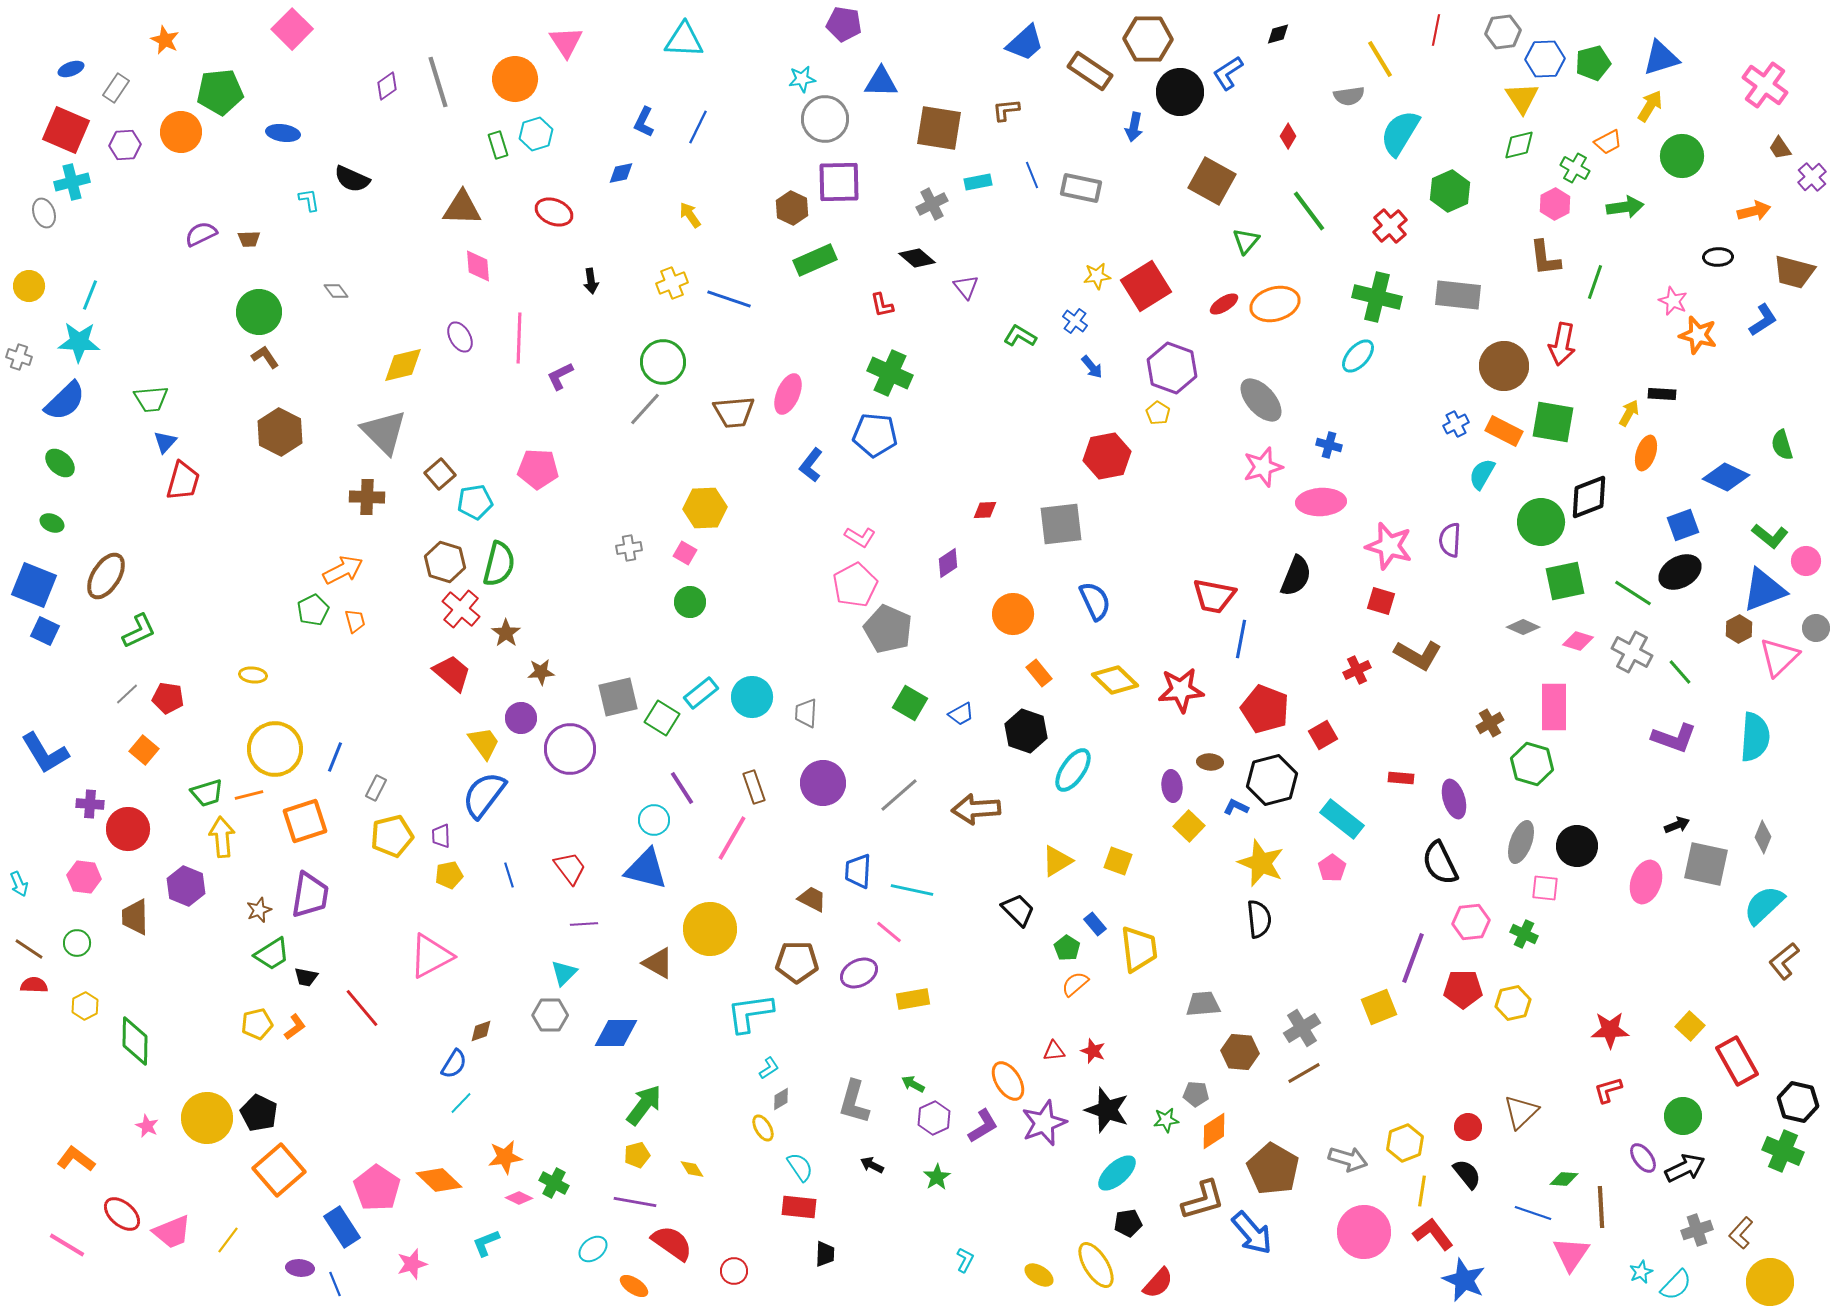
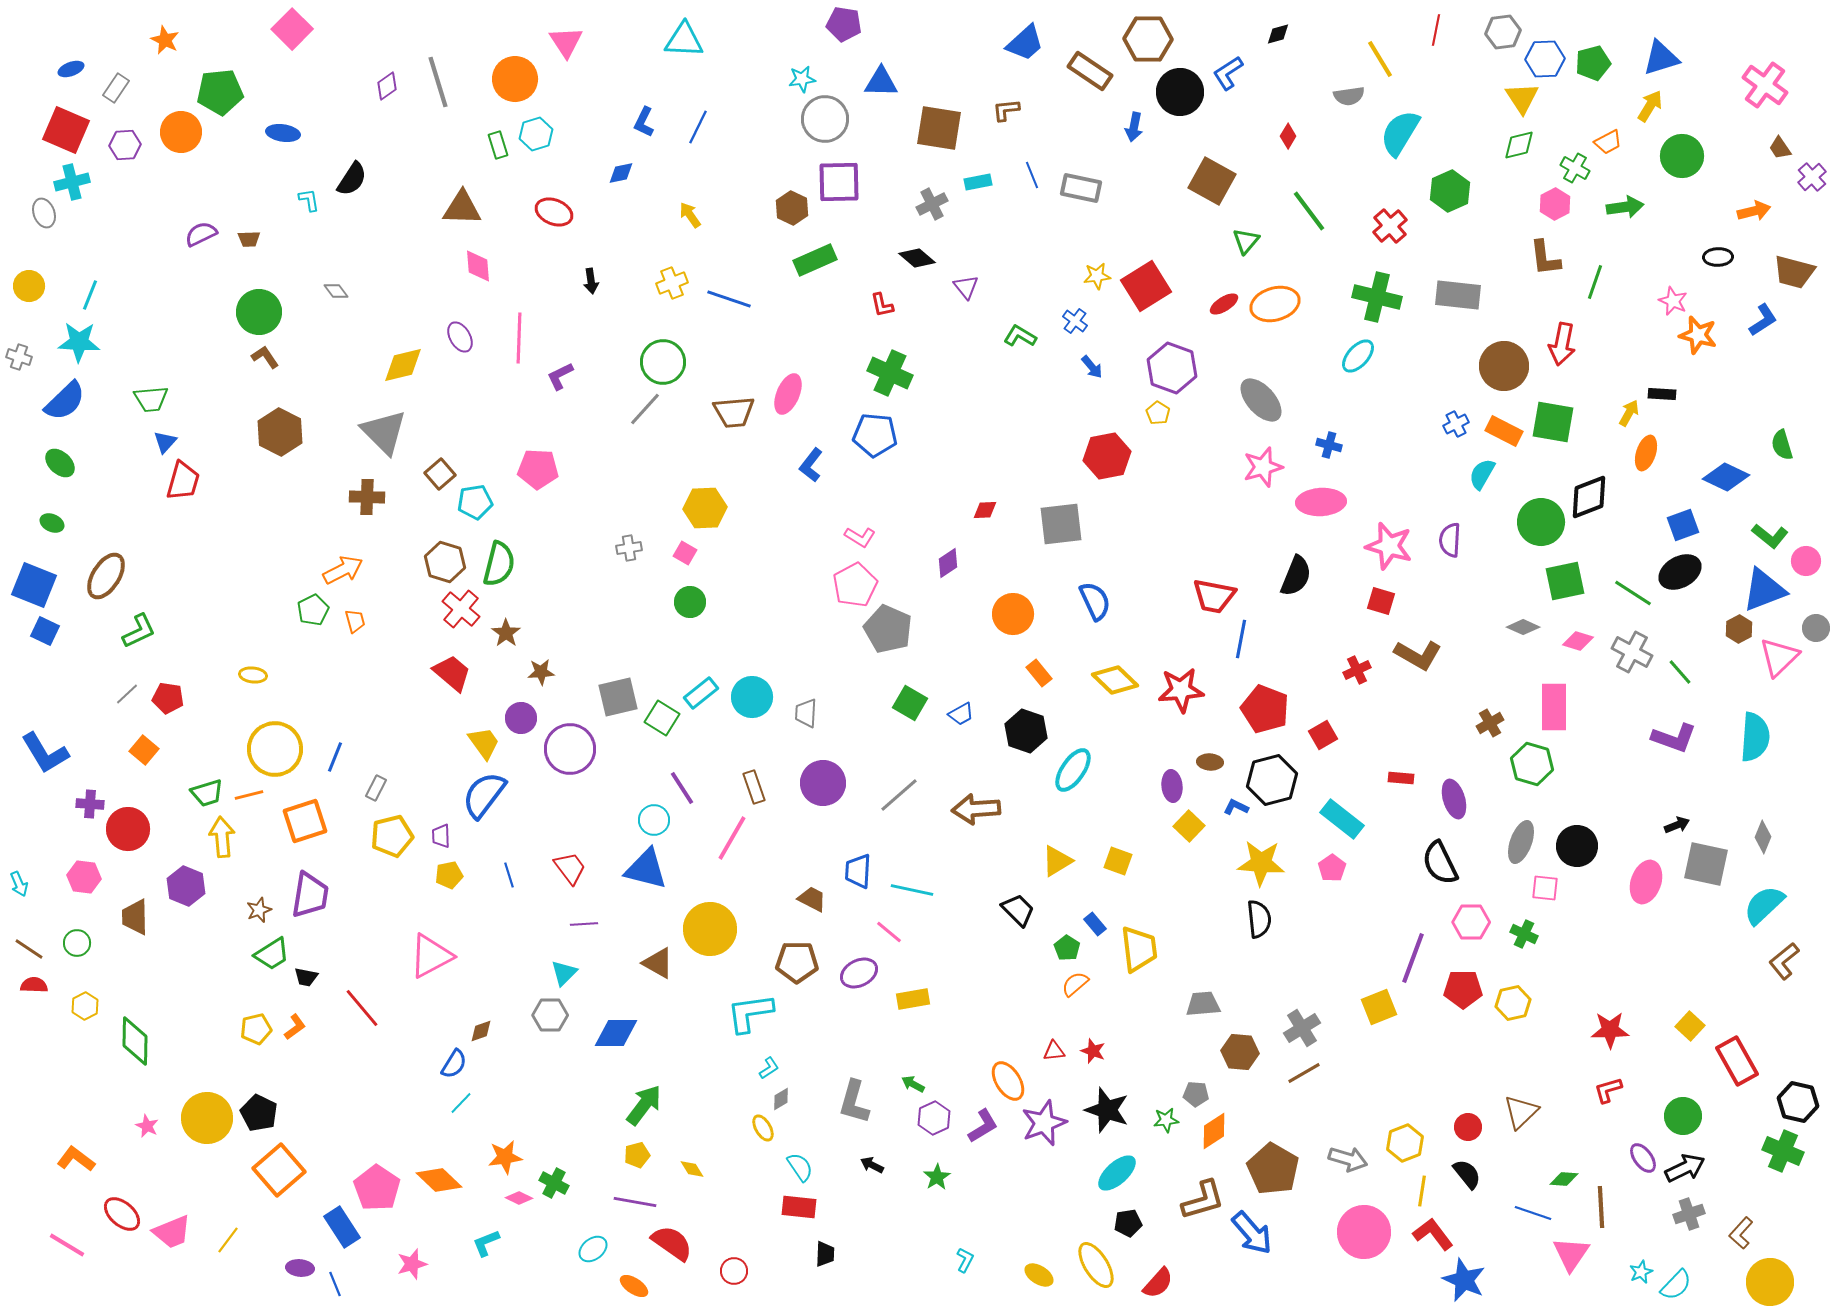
black semicircle at (352, 179): rotated 81 degrees counterclockwise
yellow star at (1261, 863): rotated 18 degrees counterclockwise
pink hexagon at (1471, 922): rotated 6 degrees clockwise
yellow pentagon at (257, 1024): moved 1 px left, 5 px down
gray cross at (1697, 1230): moved 8 px left, 16 px up
